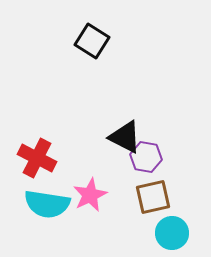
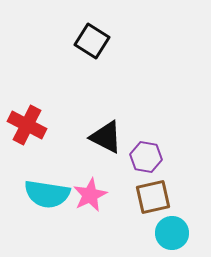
black triangle: moved 19 px left
red cross: moved 10 px left, 33 px up
cyan semicircle: moved 10 px up
